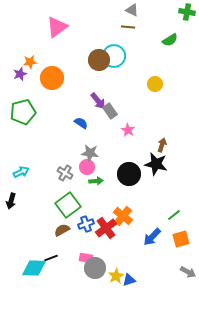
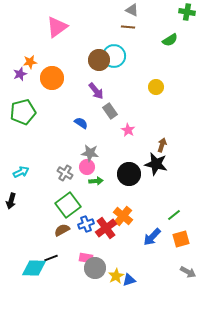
yellow circle: moved 1 px right, 3 px down
purple arrow: moved 2 px left, 10 px up
